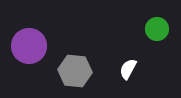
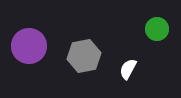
gray hexagon: moved 9 px right, 15 px up; rotated 16 degrees counterclockwise
